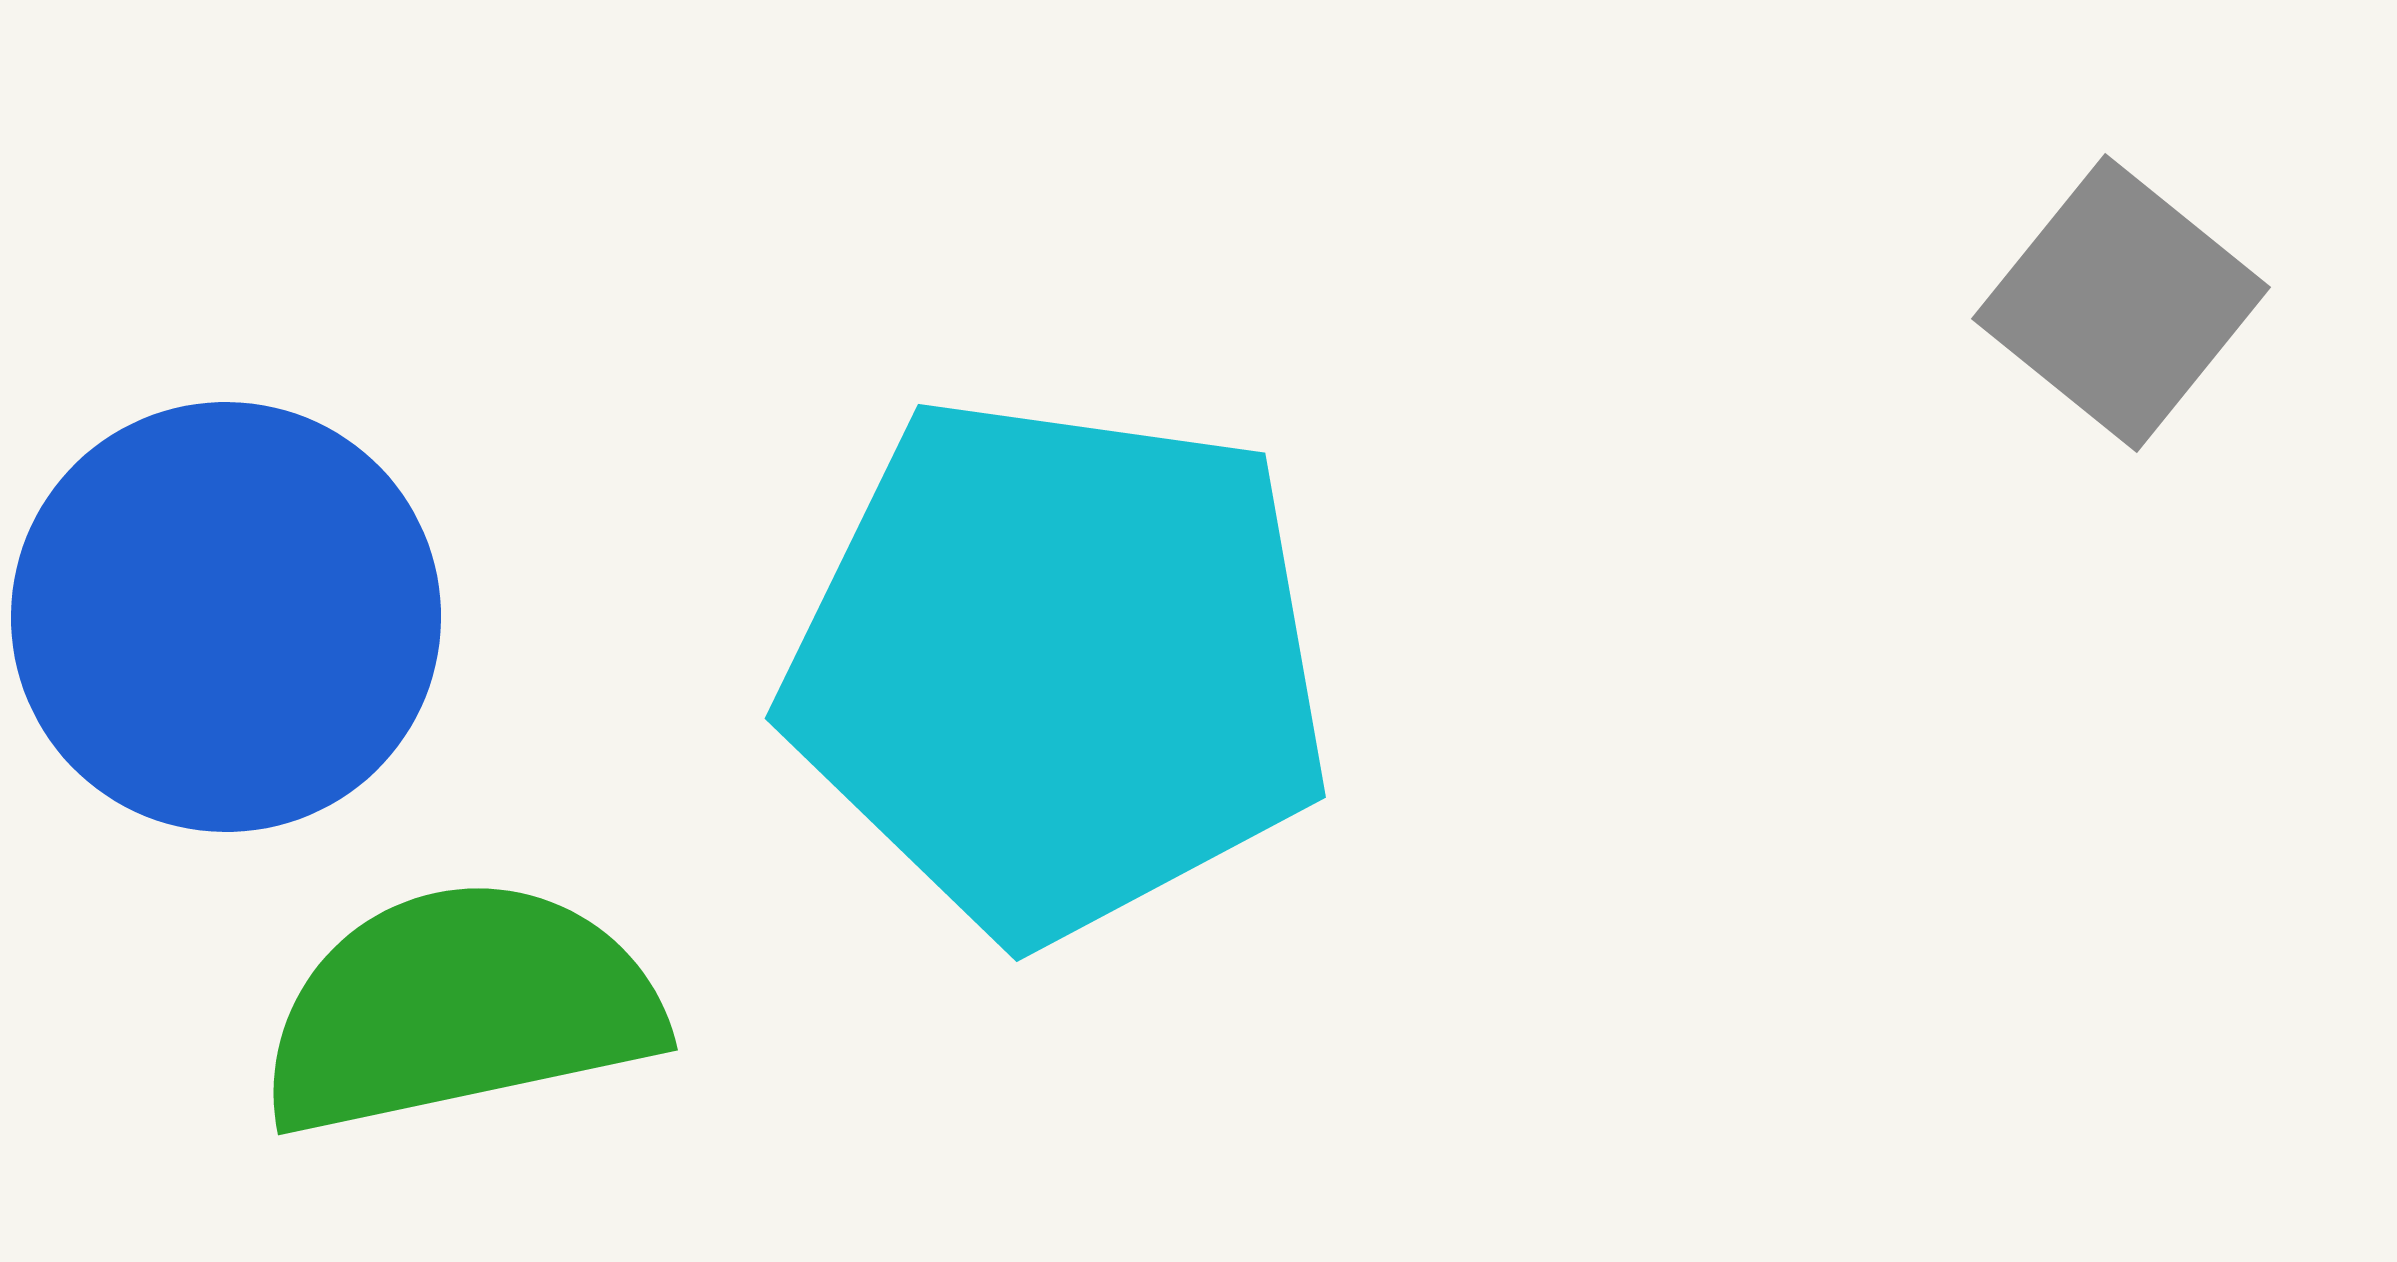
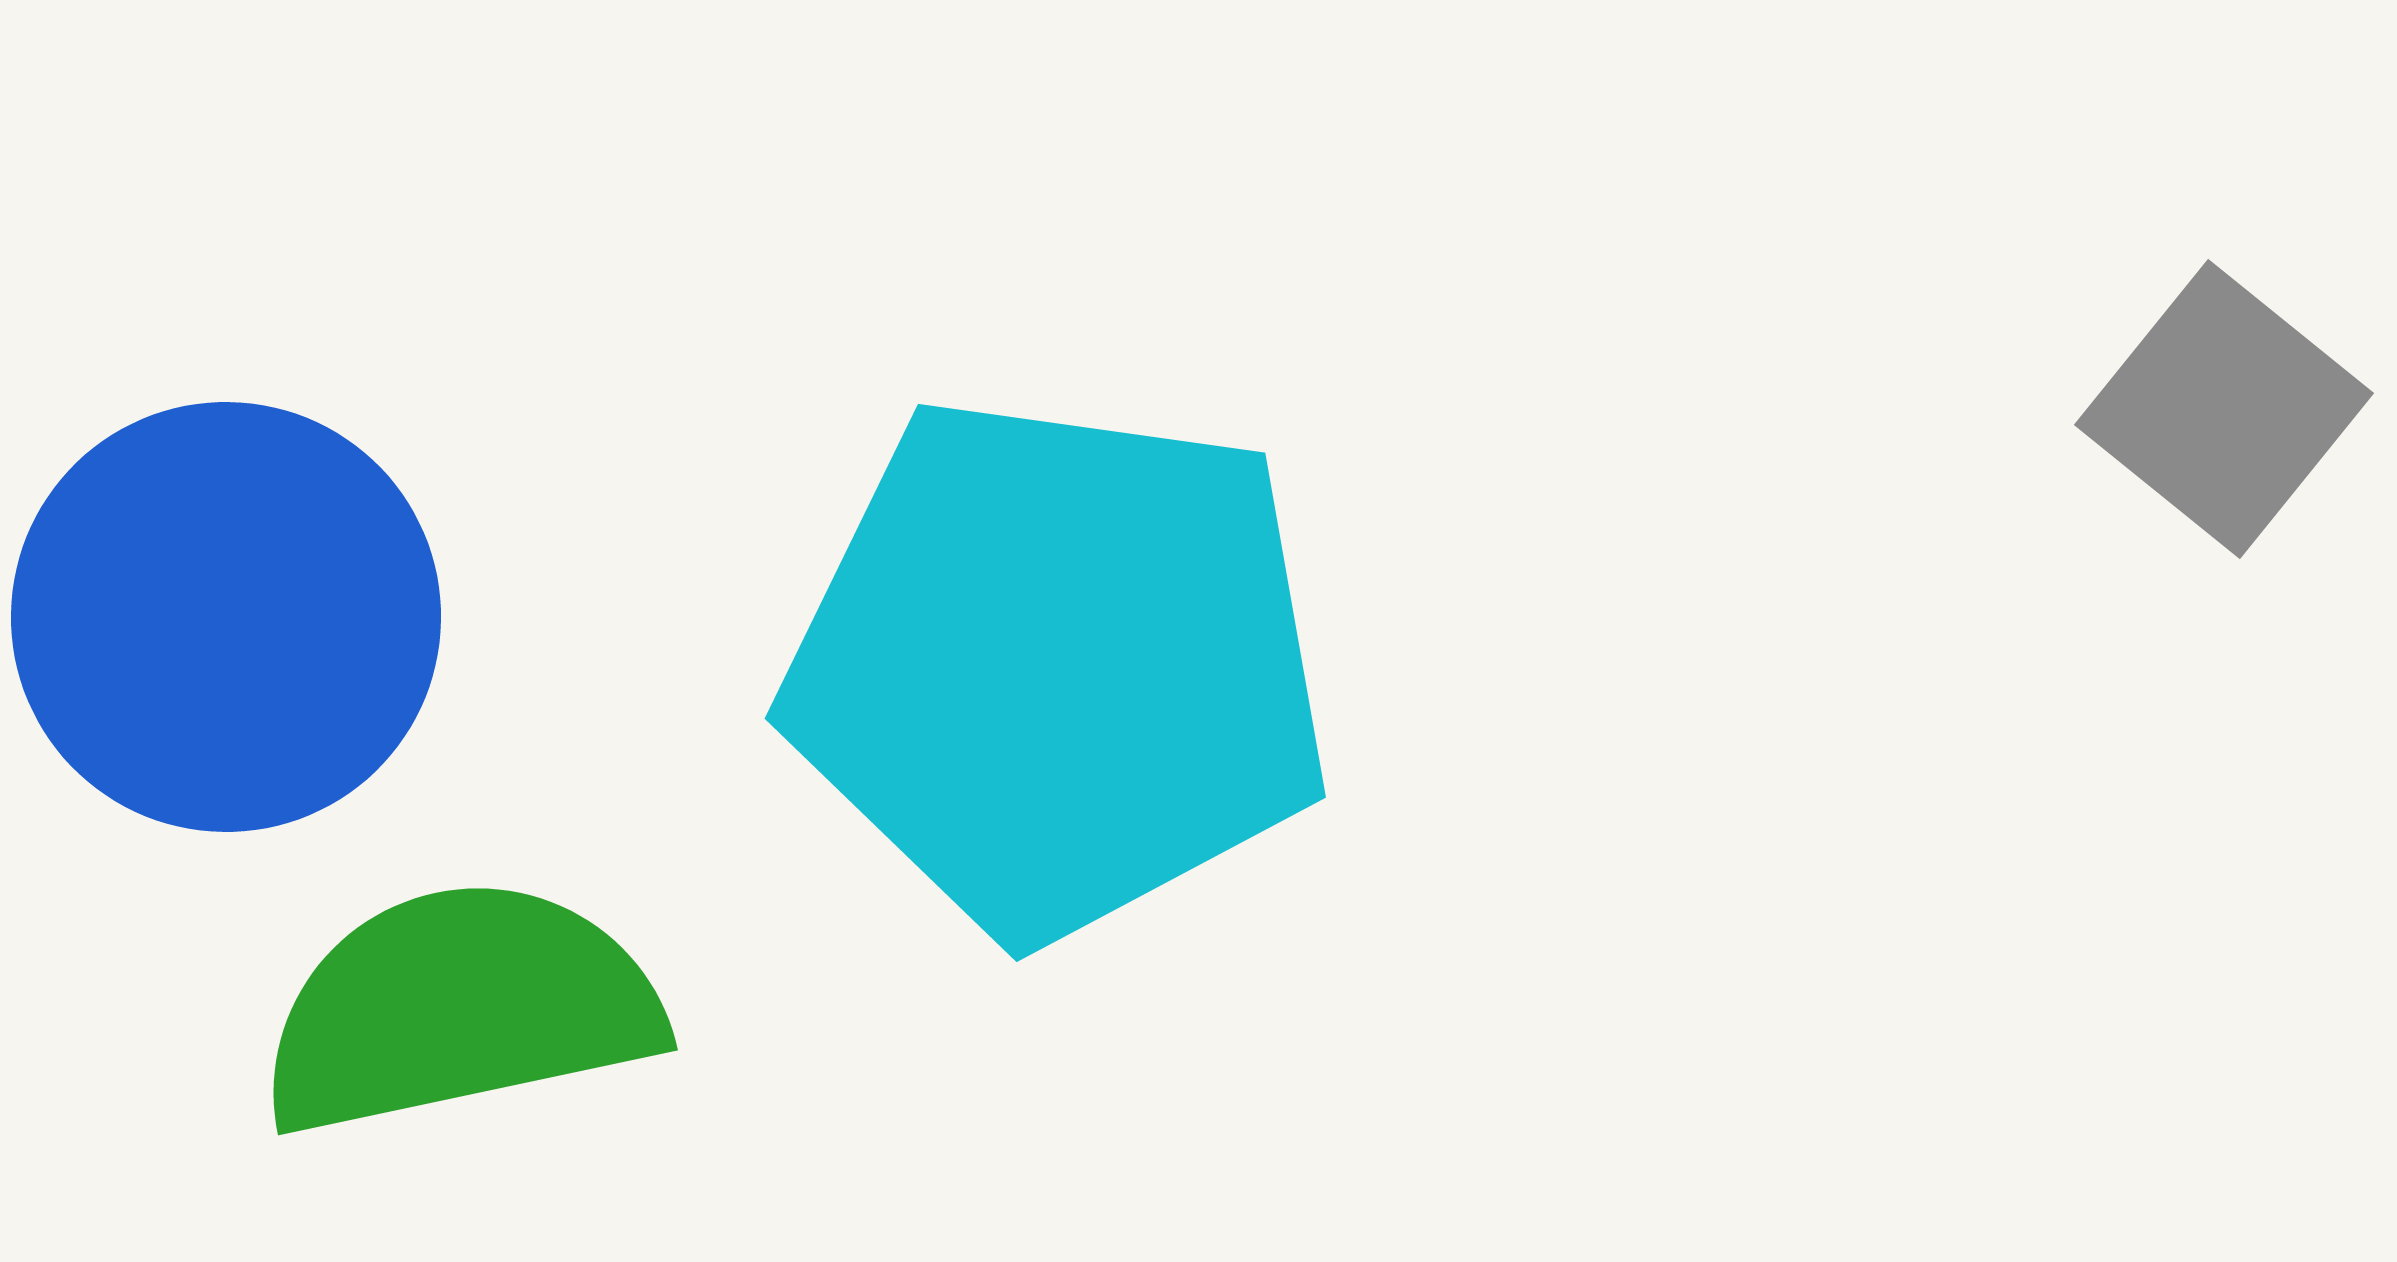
gray square: moved 103 px right, 106 px down
